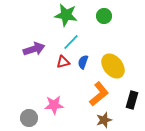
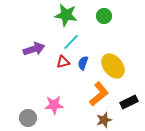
blue semicircle: moved 1 px down
black rectangle: moved 3 px left, 2 px down; rotated 48 degrees clockwise
gray circle: moved 1 px left
